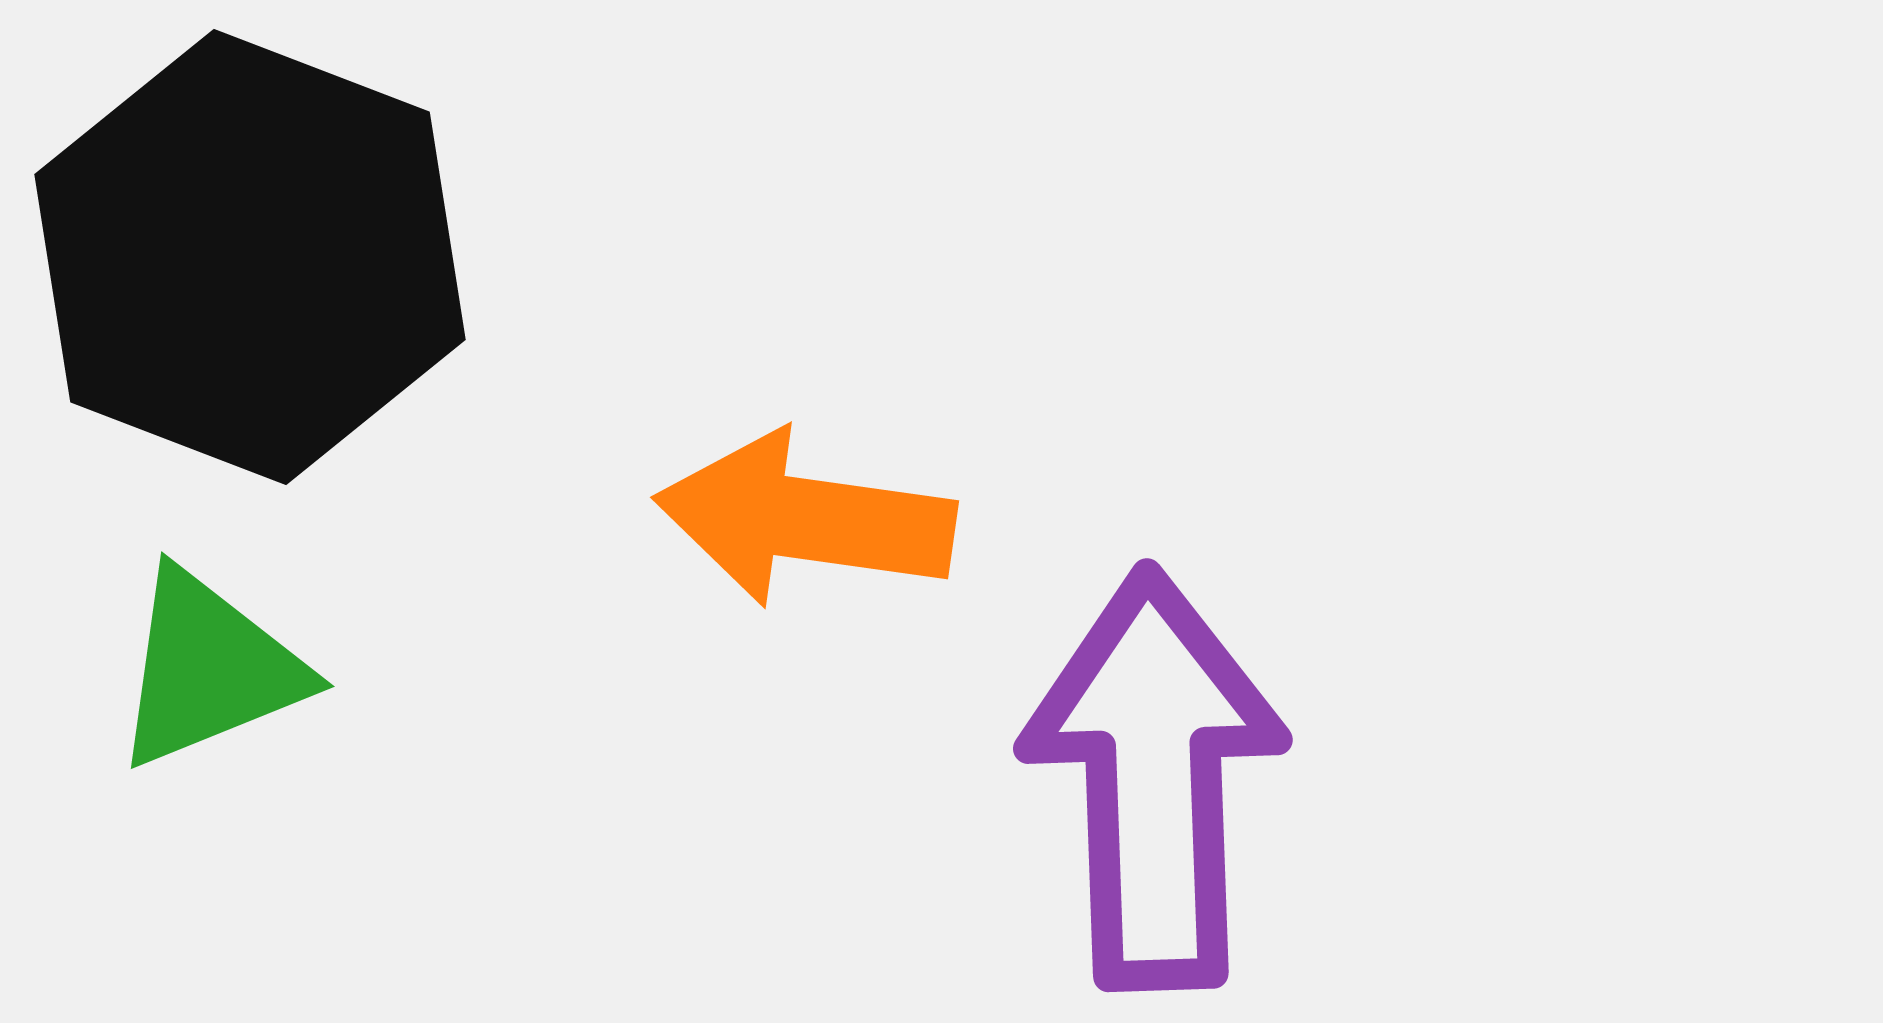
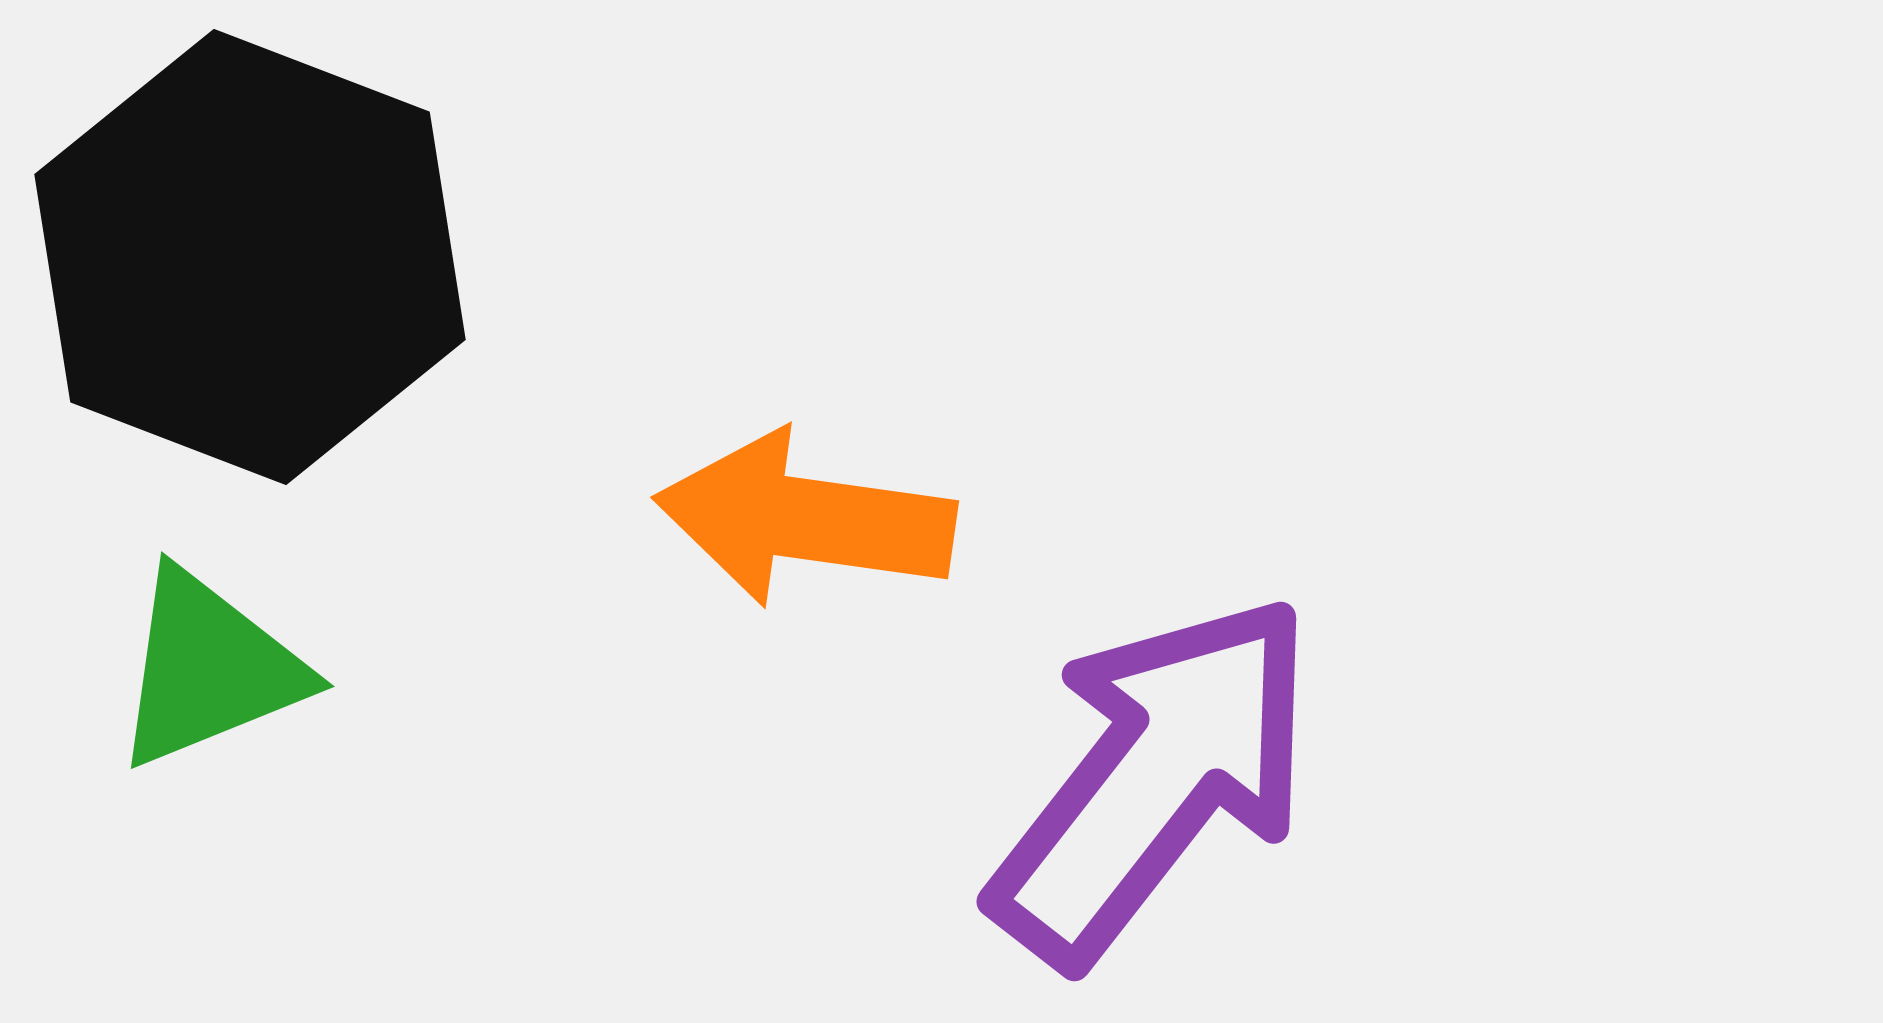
purple arrow: rotated 40 degrees clockwise
